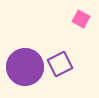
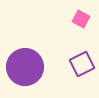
purple square: moved 22 px right
